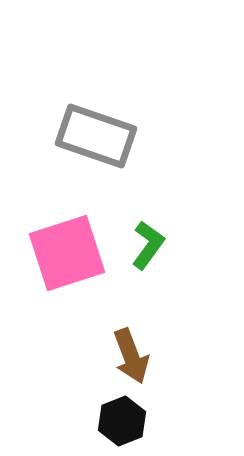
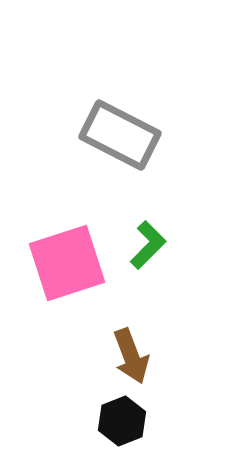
gray rectangle: moved 24 px right, 1 px up; rotated 8 degrees clockwise
green L-shape: rotated 9 degrees clockwise
pink square: moved 10 px down
